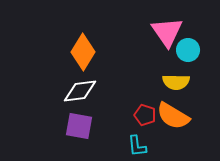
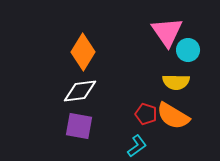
red pentagon: moved 1 px right, 1 px up
cyan L-shape: rotated 120 degrees counterclockwise
